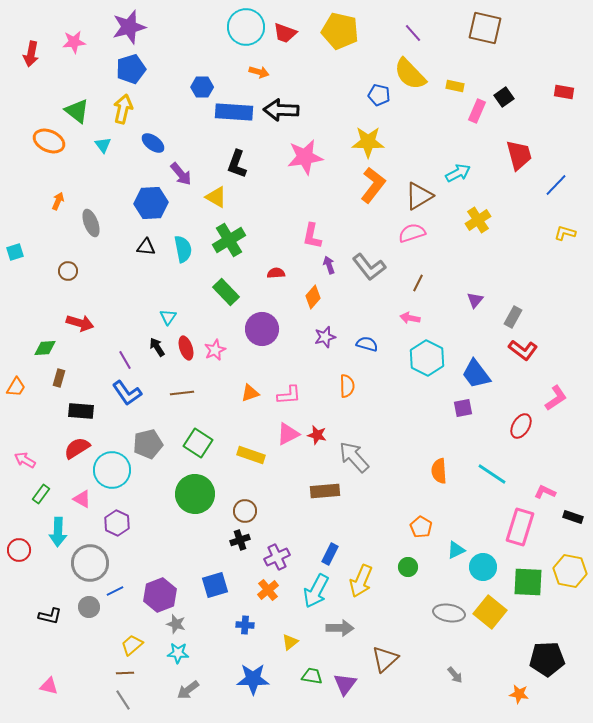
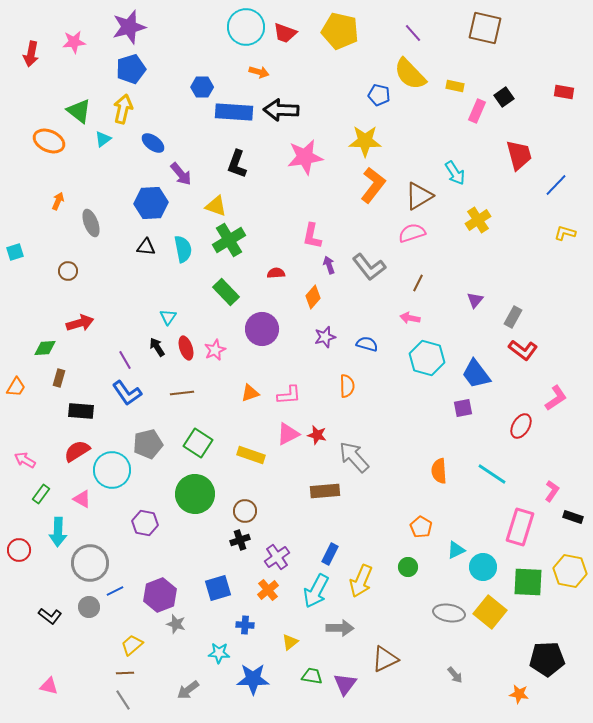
green triangle at (77, 111): moved 2 px right
yellow star at (368, 142): moved 3 px left, 1 px up
cyan triangle at (103, 145): moved 6 px up; rotated 30 degrees clockwise
cyan arrow at (458, 173): moved 3 px left; rotated 85 degrees clockwise
yellow triangle at (216, 197): moved 9 px down; rotated 10 degrees counterclockwise
red arrow at (80, 323): rotated 32 degrees counterclockwise
cyan hexagon at (427, 358): rotated 12 degrees counterclockwise
red semicircle at (77, 448): moved 3 px down
pink L-shape at (545, 492): moved 7 px right, 1 px up; rotated 100 degrees clockwise
purple hexagon at (117, 523): moved 28 px right; rotated 15 degrees counterclockwise
purple cross at (277, 557): rotated 10 degrees counterclockwise
blue square at (215, 585): moved 3 px right, 3 px down
black L-shape at (50, 616): rotated 25 degrees clockwise
cyan star at (178, 653): moved 41 px right
brown triangle at (385, 659): rotated 16 degrees clockwise
